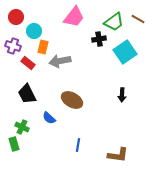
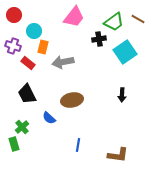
red circle: moved 2 px left, 2 px up
gray arrow: moved 3 px right, 1 px down
brown ellipse: rotated 40 degrees counterclockwise
green cross: rotated 24 degrees clockwise
